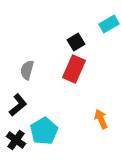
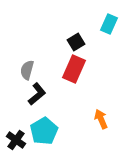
cyan rectangle: rotated 36 degrees counterclockwise
black L-shape: moved 19 px right, 11 px up
